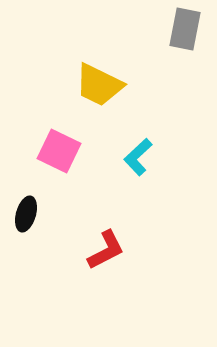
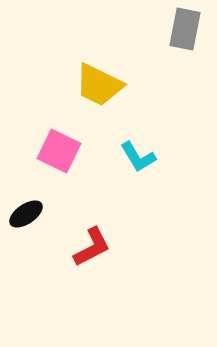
cyan L-shape: rotated 78 degrees counterclockwise
black ellipse: rotated 40 degrees clockwise
red L-shape: moved 14 px left, 3 px up
